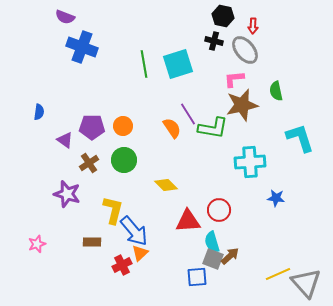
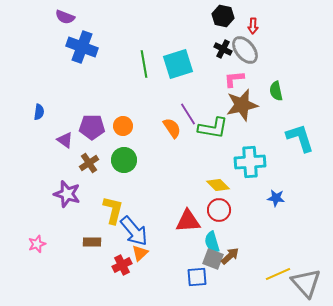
black cross: moved 9 px right, 8 px down; rotated 12 degrees clockwise
yellow diamond: moved 52 px right
